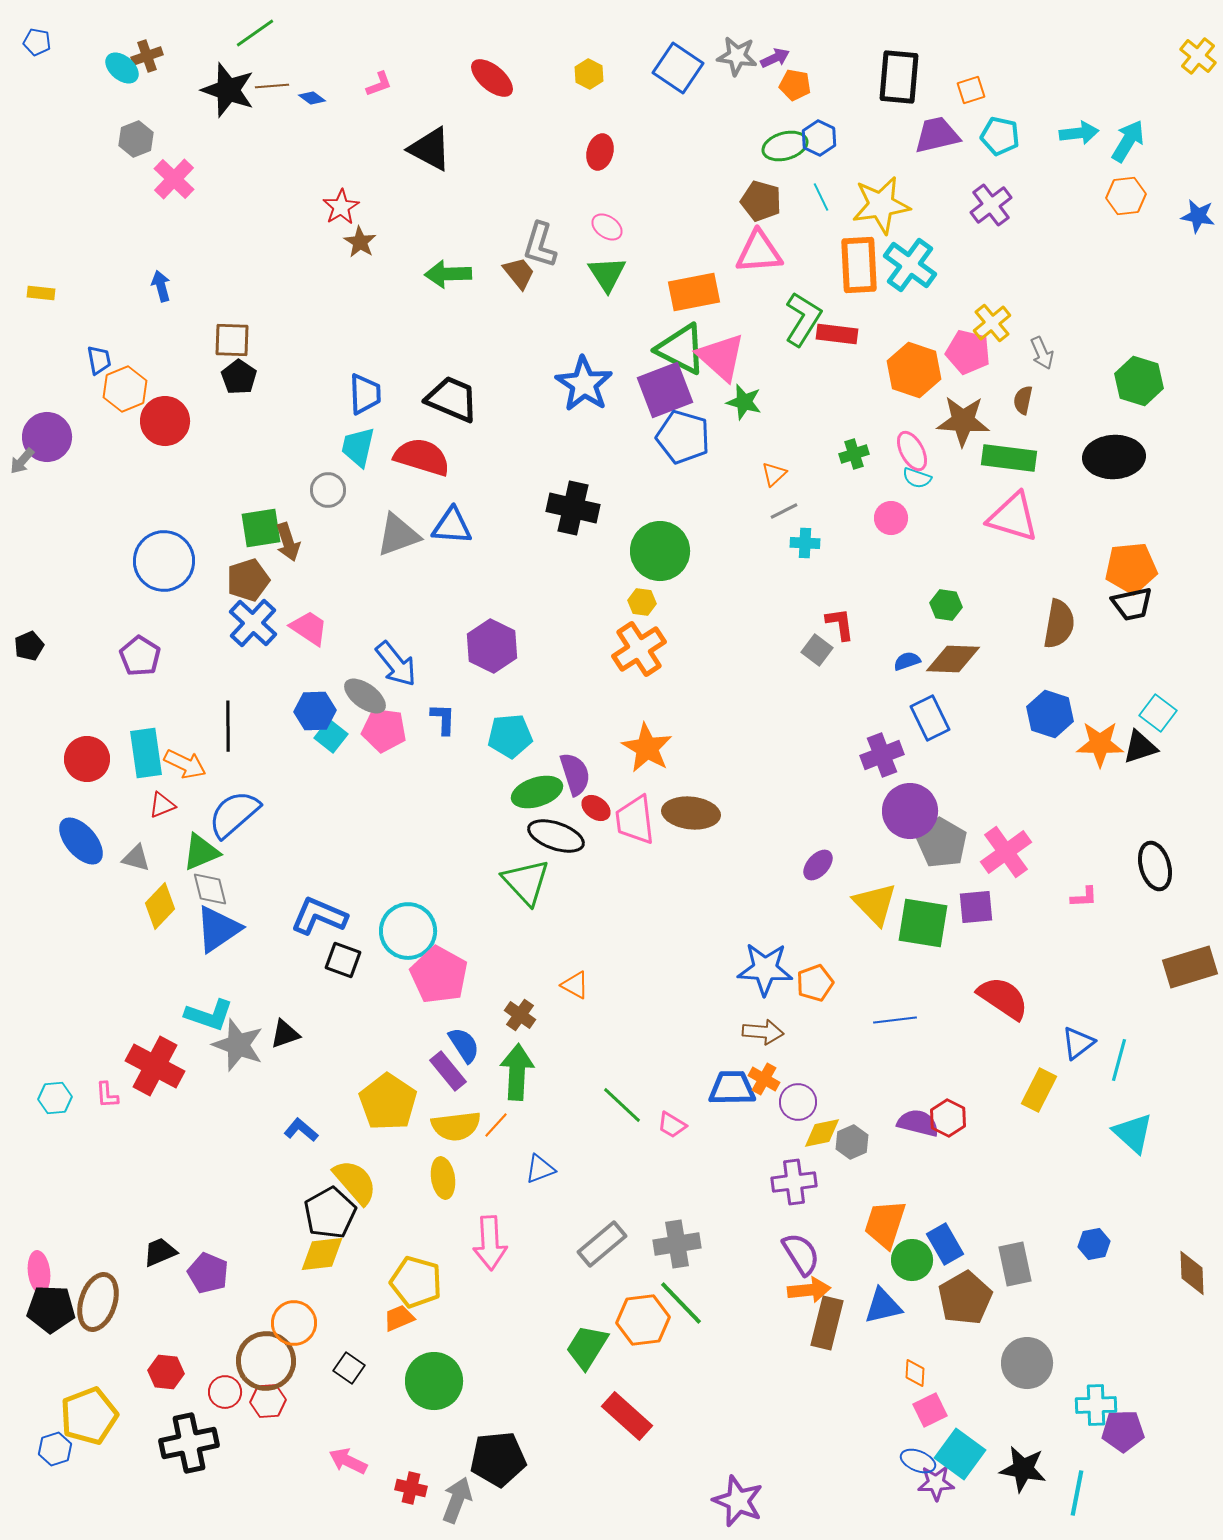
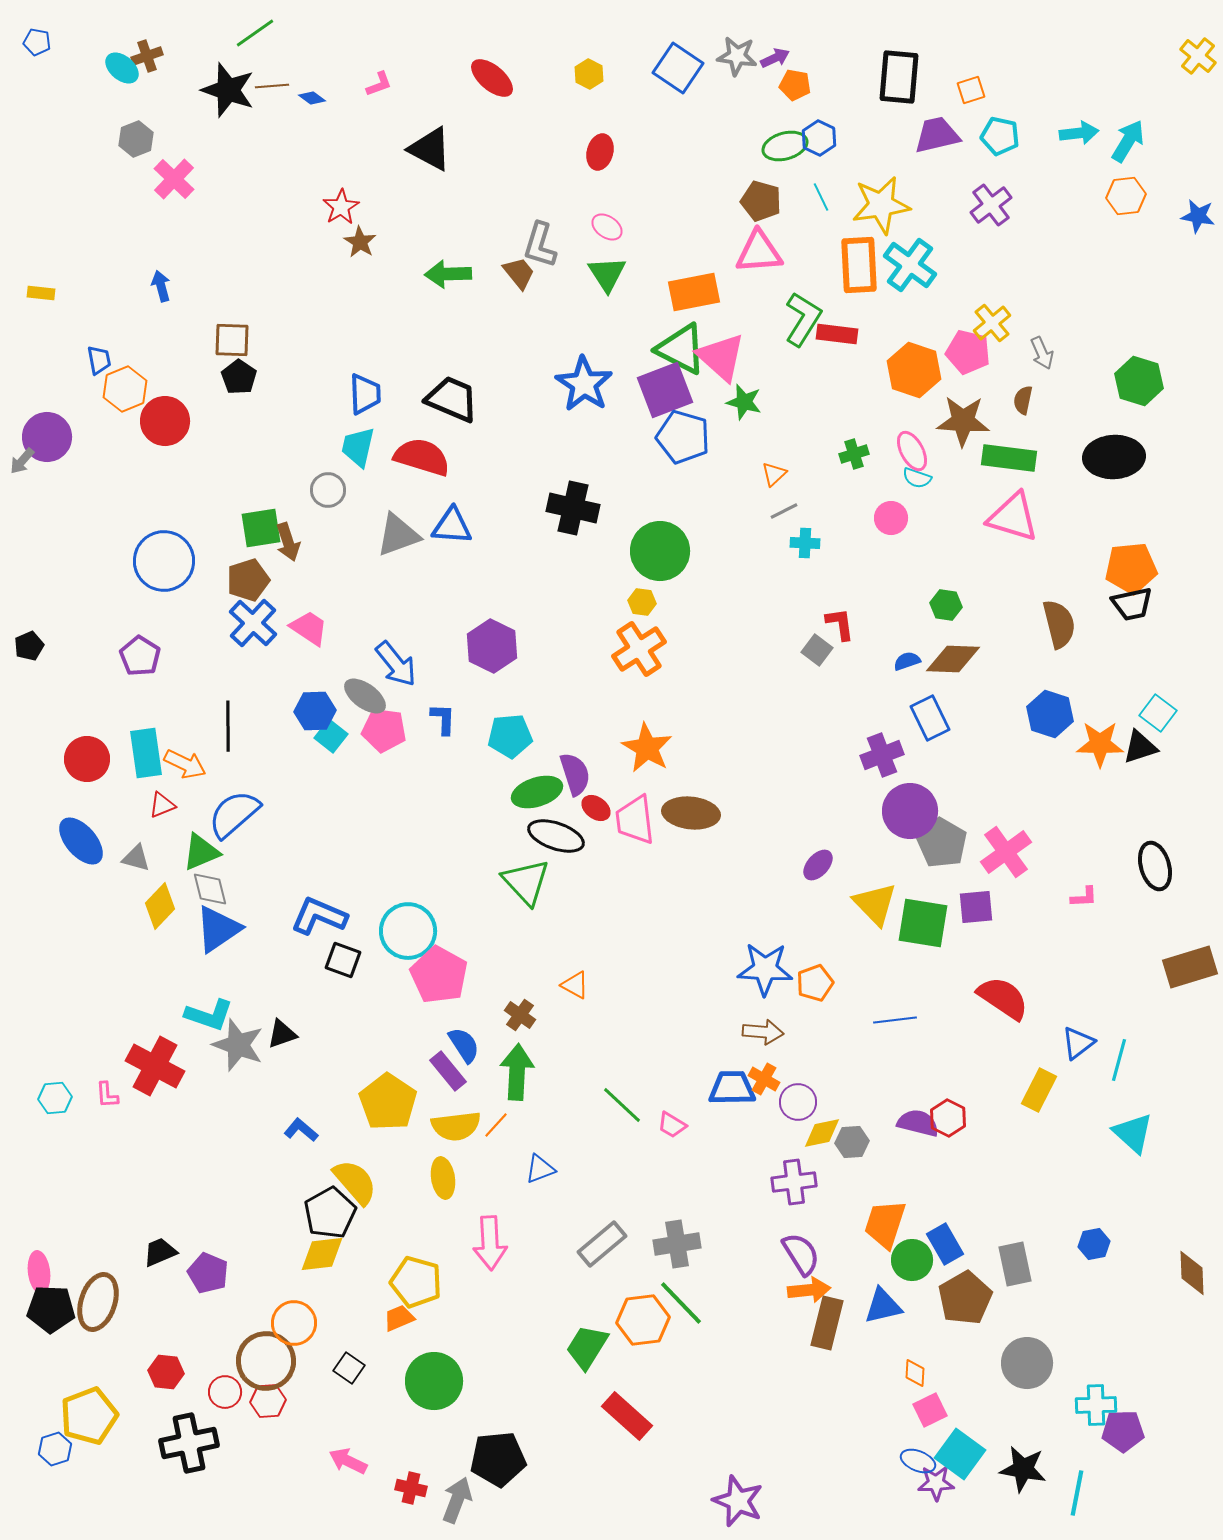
brown semicircle at (1059, 624): rotated 24 degrees counterclockwise
black triangle at (285, 1034): moved 3 px left
gray hexagon at (852, 1142): rotated 20 degrees clockwise
